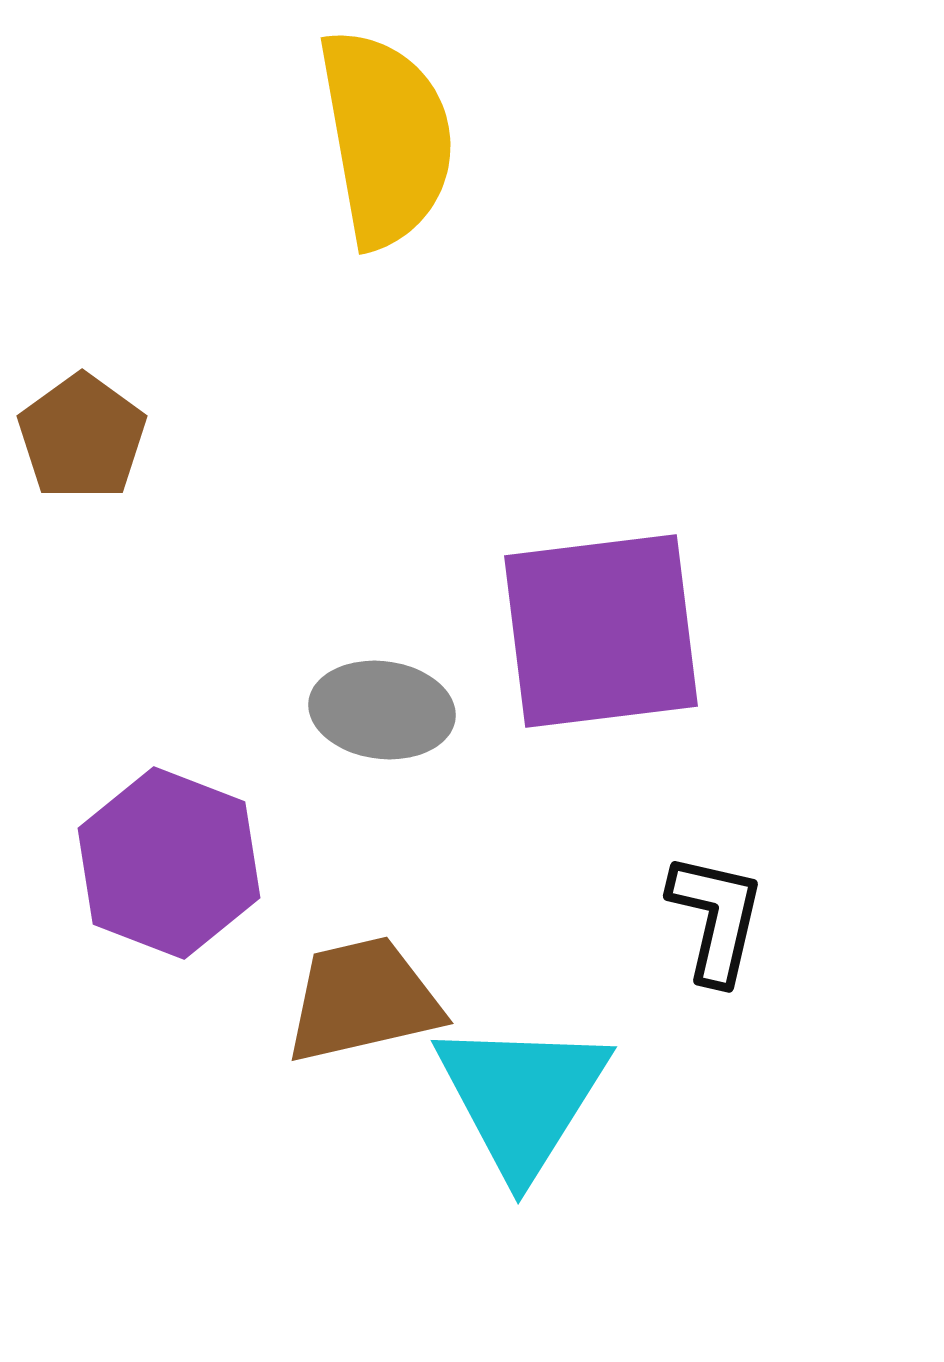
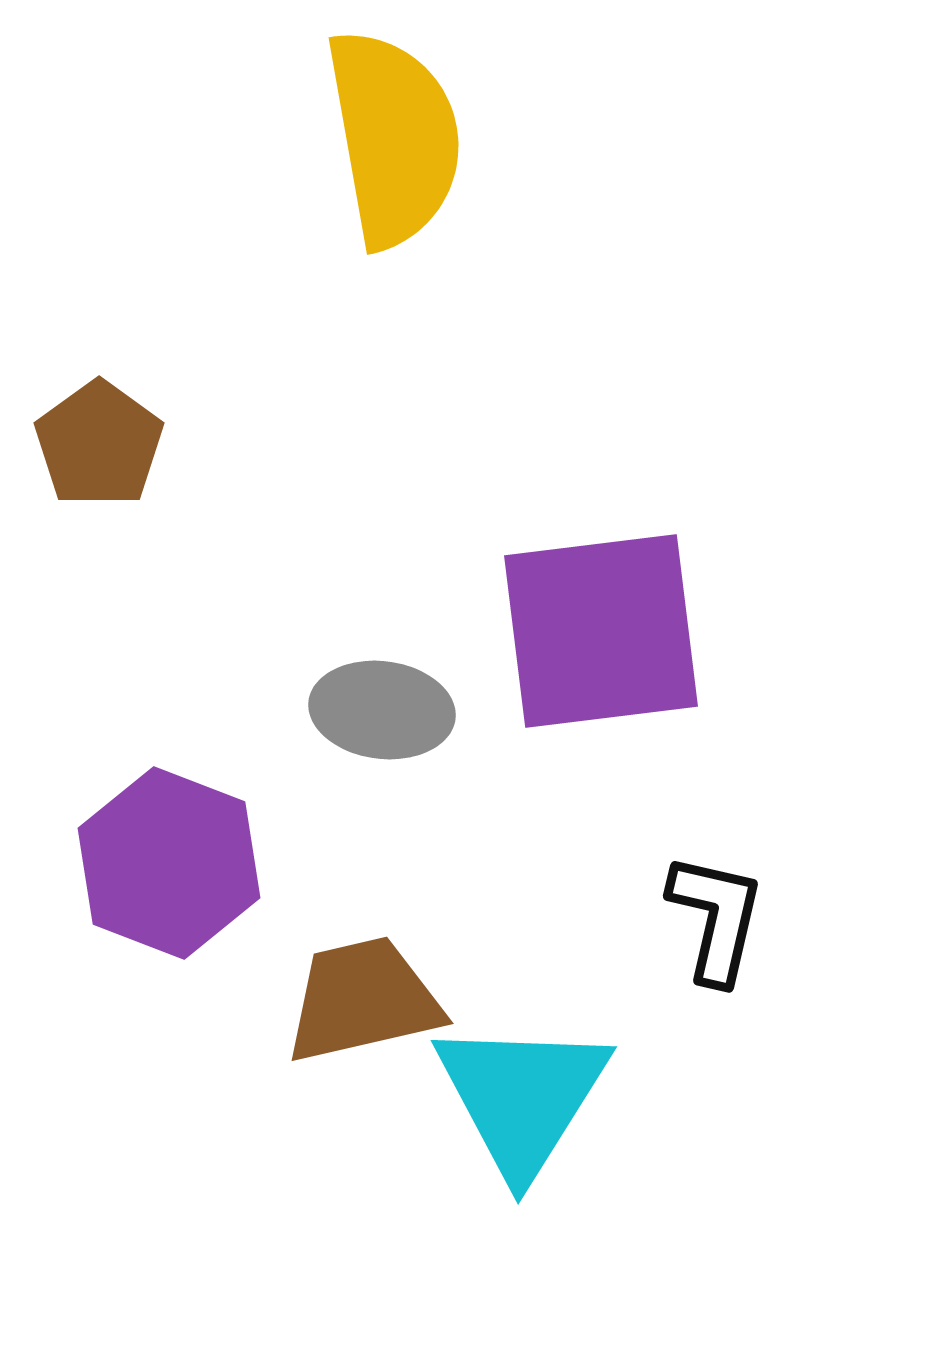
yellow semicircle: moved 8 px right
brown pentagon: moved 17 px right, 7 px down
